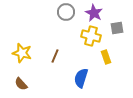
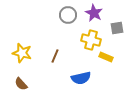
gray circle: moved 2 px right, 3 px down
yellow cross: moved 4 px down
yellow rectangle: rotated 48 degrees counterclockwise
blue semicircle: rotated 120 degrees counterclockwise
